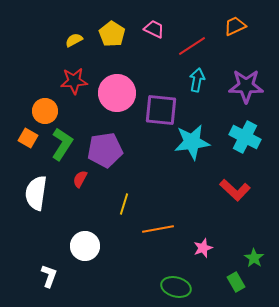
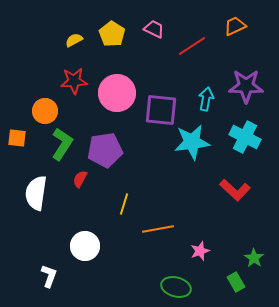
cyan arrow: moved 9 px right, 19 px down
orange square: moved 11 px left; rotated 24 degrees counterclockwise
pink star: moved 3 px left, 3 px down
